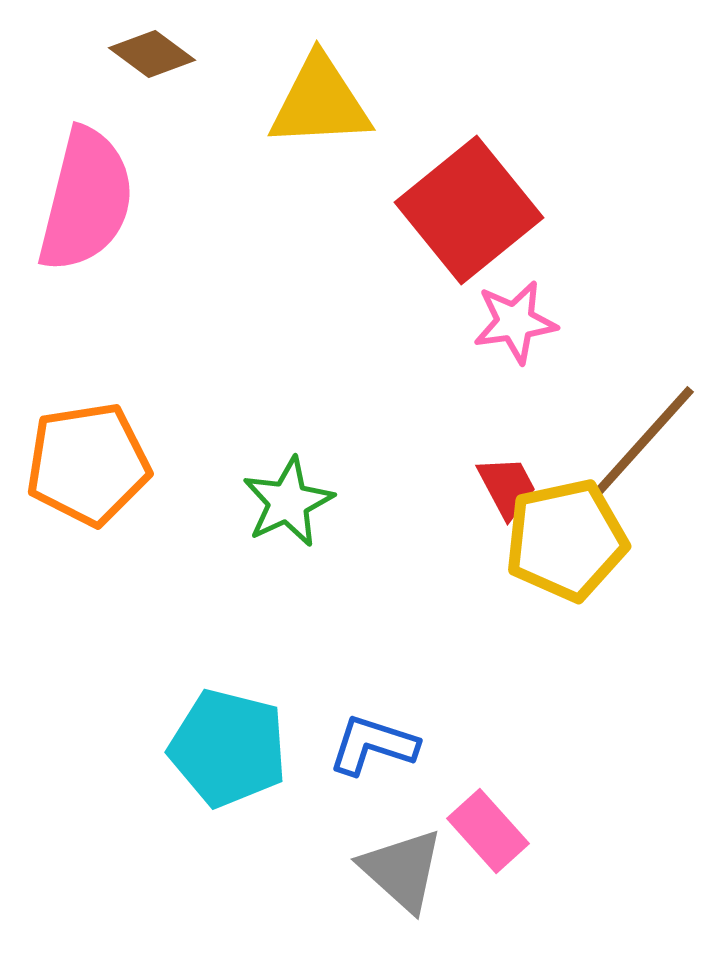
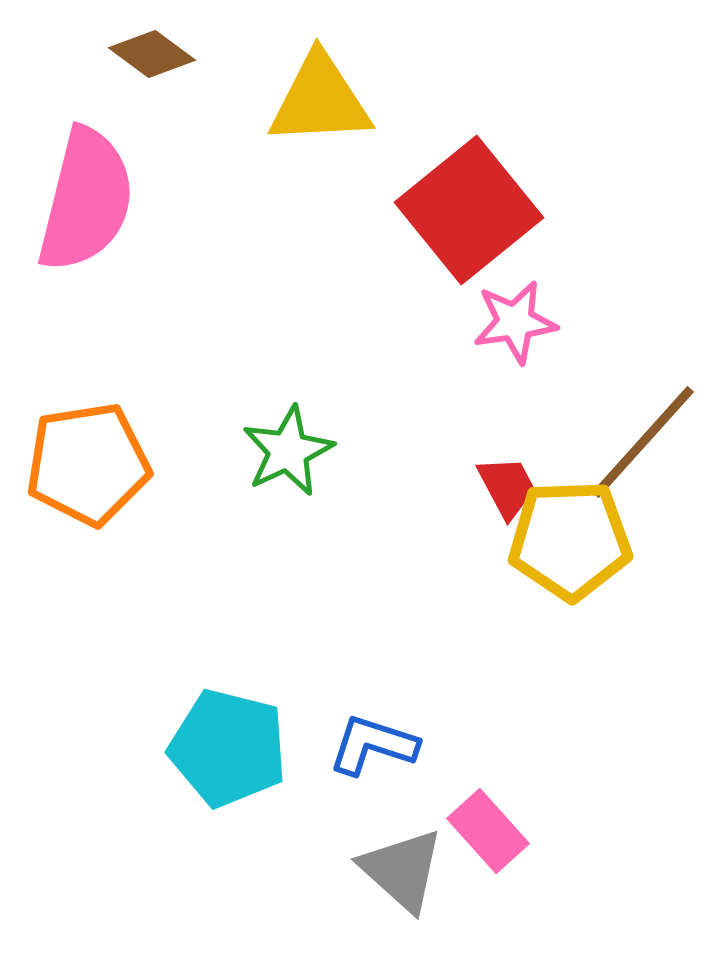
yellow triangle: moved 2 px up
green star: moved 51 px up
yellow pentagon: moved 4 px right; rotated 10 degrees clockwise
